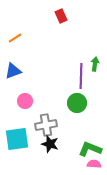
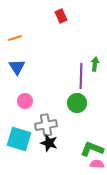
orange line: rotated 16 degrees clockwise
blue triangle: moved 4 px right, 4 px up; rotated 42 degrees counterclockwise
cyan square: moved 2 px right; rotated 25 degrees clockwise
black star: moved 1 px left, 1 px up
green L-shape: moved 2 px right
pink semicircle: moved 3 px right
